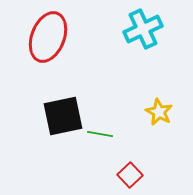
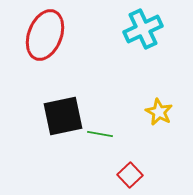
red ellipse: moved 3 px left, 2 px up
